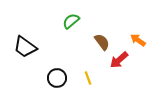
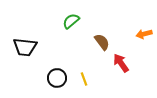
orange arrow: moved 6 px right, 6 px up; rotated 49 degrees counterclockwise
black trapezoid: rotated 30 degrees counterclockwise
red arrow: moved 2 px right, 3 px down; rotated 96 degrees clockwise
yellow line: moved 4 px left, 1 px down
